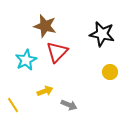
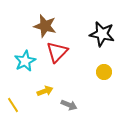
cyan star: moved 1 px left, 1 px down
yellow circle: moved 6 px left
